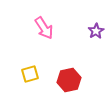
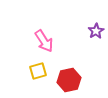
pink arrow: moved 13 px down
yellow square: moved 8 px right, 3 px up
